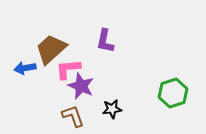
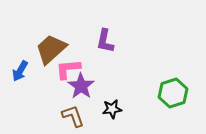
blue arrow: moved 5 px left, 3 px down; rotated 50 degrees counterclockwise
purple star: rotated 12 degrees clockwise
